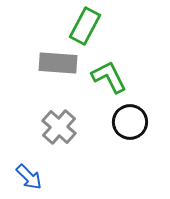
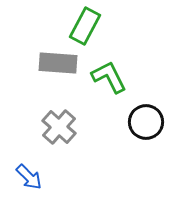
black circle: moved 16 px right
